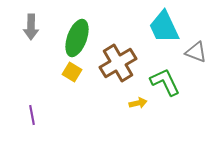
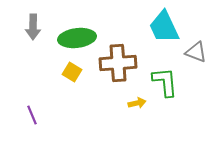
gray arrow: moved 2 px right
green ellipse: rotated 63 degrees clockwise
brown cross: rotated 27 degrees clockwise
green L-shape: rotated 20 degrees clockwise
yellow arrow: moved 1 px left
purple line: rotated 12 degrees counterclockwise
